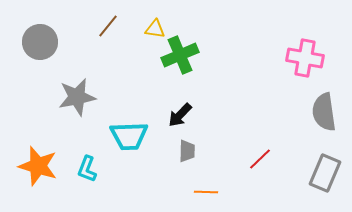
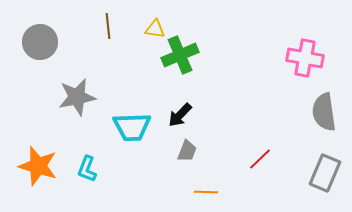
brown line: rotated 45 degrees counterclockwise
cyan trapezoid: moved 3 px right, 9 px up
gray trapezoid: rotated 20 degrees clockwise
